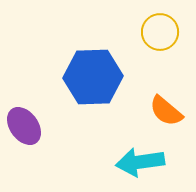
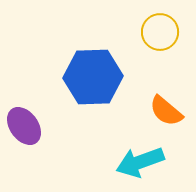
cyan arrow: rotated 12 degrees counterclockwise
